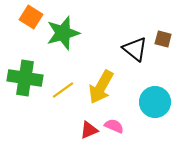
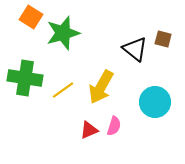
pink semicircle: rotated 84 degrees clockwise
